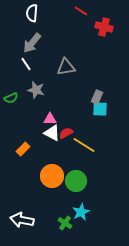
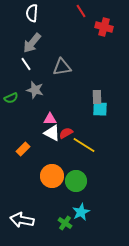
red line: rotated 24 degrees clockwise
gray triangle: moved 4 px left
gray star: moved 1 px left
gray rectangle: rotated 24 degrees counterclockwise
